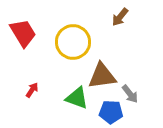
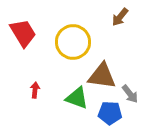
brown triangle: rotated 16 degrees clockwise
red arrow: moved 3 px right; rotated 28 degrees counterclockwise
blue pentagon: moved 1 px left, 1 px down
